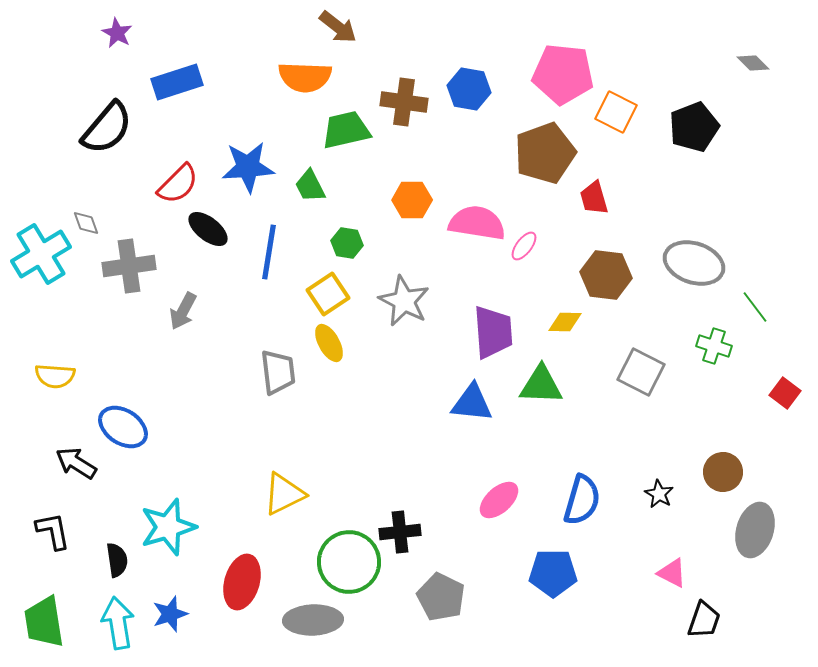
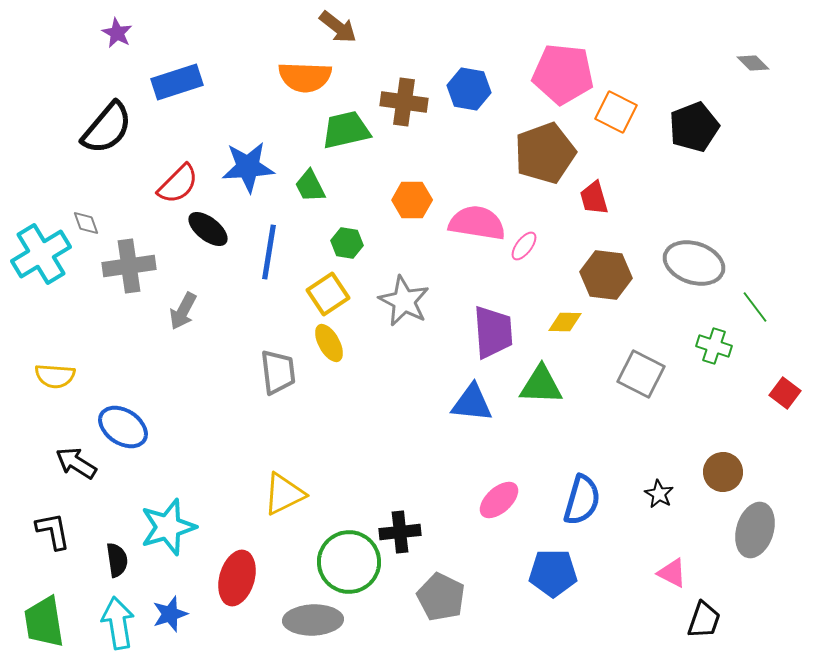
gray square at (641, 372): moved 2 px down
red ellipse at (242, 582): moved 5 px left, 4 px up
